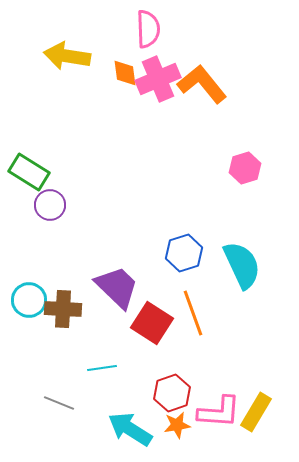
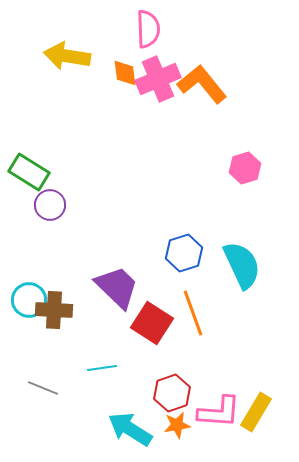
brown cross: moved 9 px left, 1 px down
gray line: moved 16 px left, 15 px up
